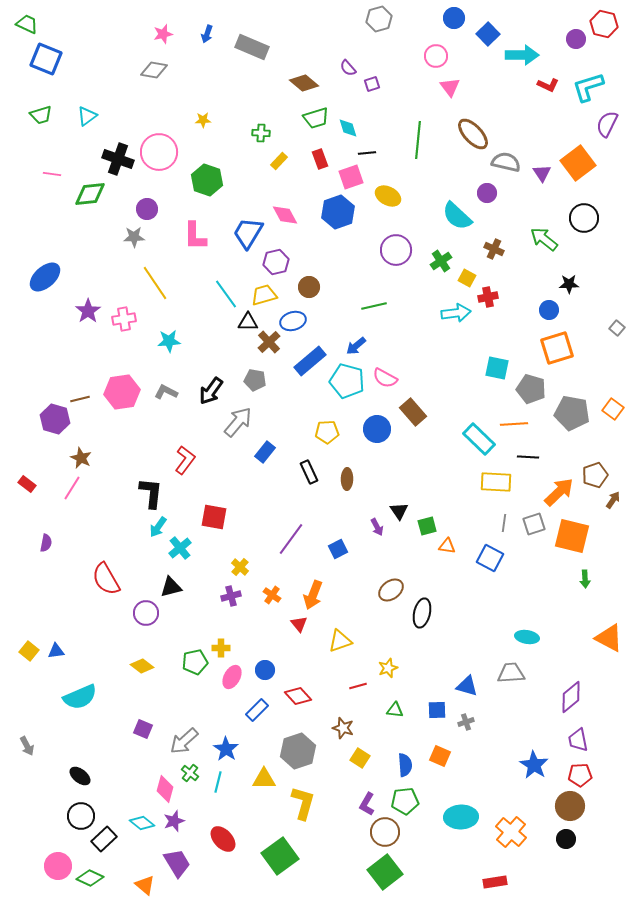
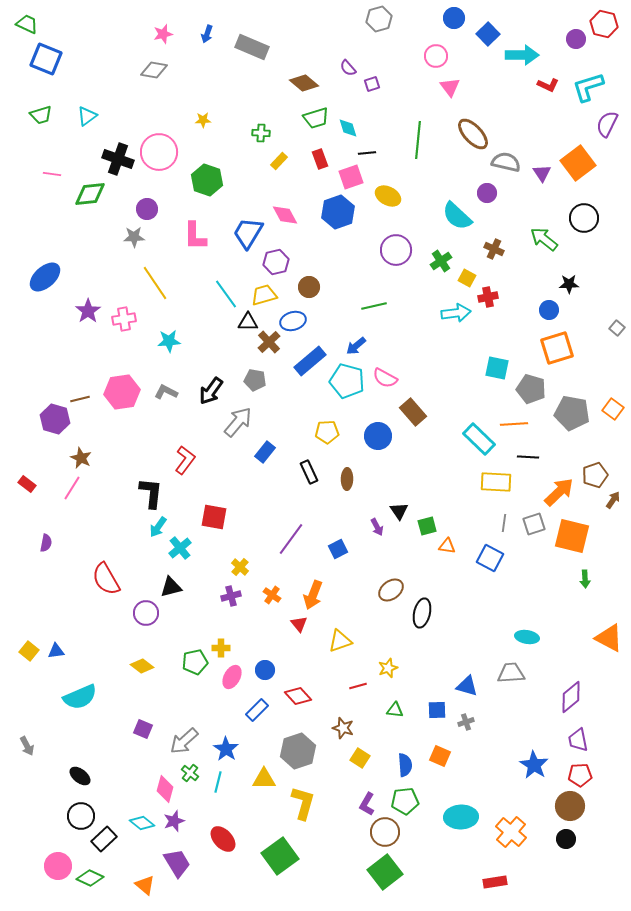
blue circle at (377, 429): moved 1 px right, 7 px down
